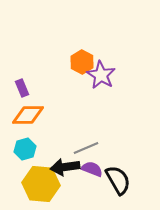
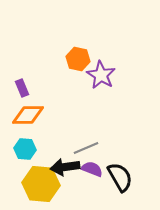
orange hexagon: moved 4 px left, 3 px up; rotated 15 degrees counterclockwise
cyan hexagon: rotated 20 degrees clockwise
black semicircle: moved 2 px right, 3 px up
